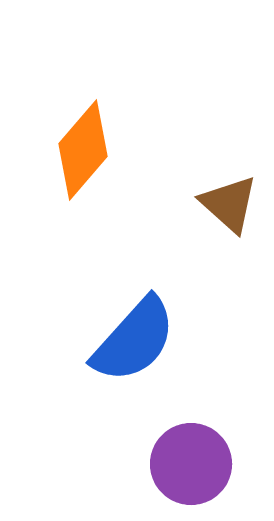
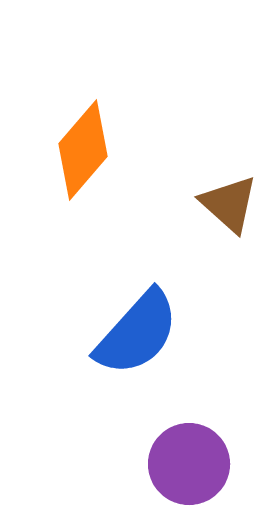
blue semicircle: moved 3 px right, 7 px up
purple circle: moved 2 px left
